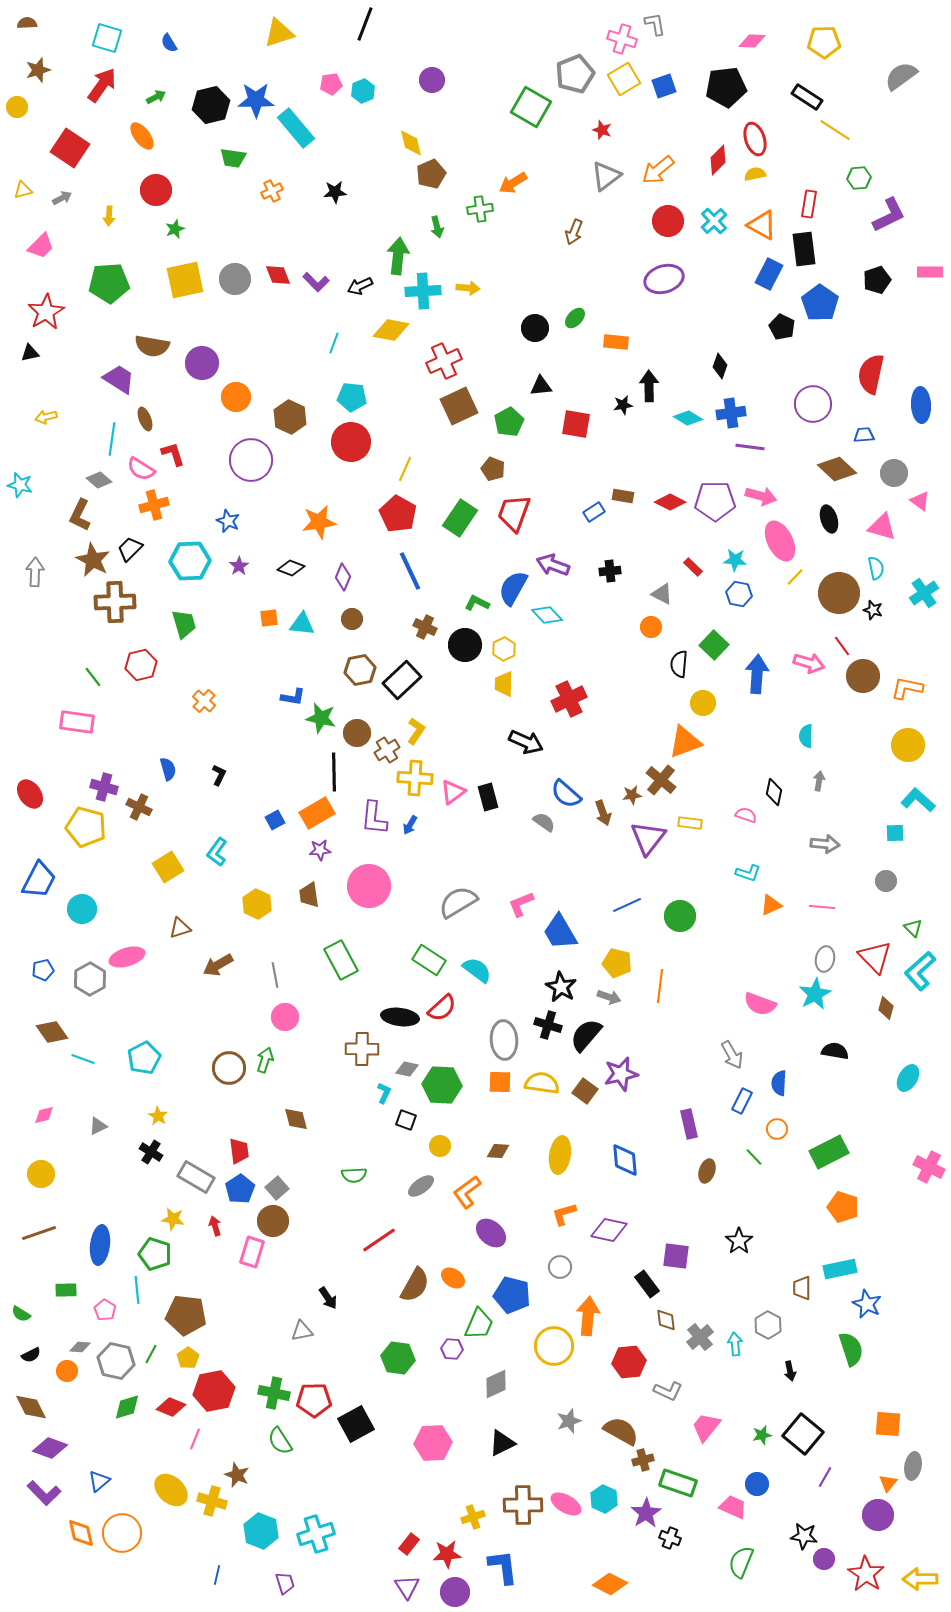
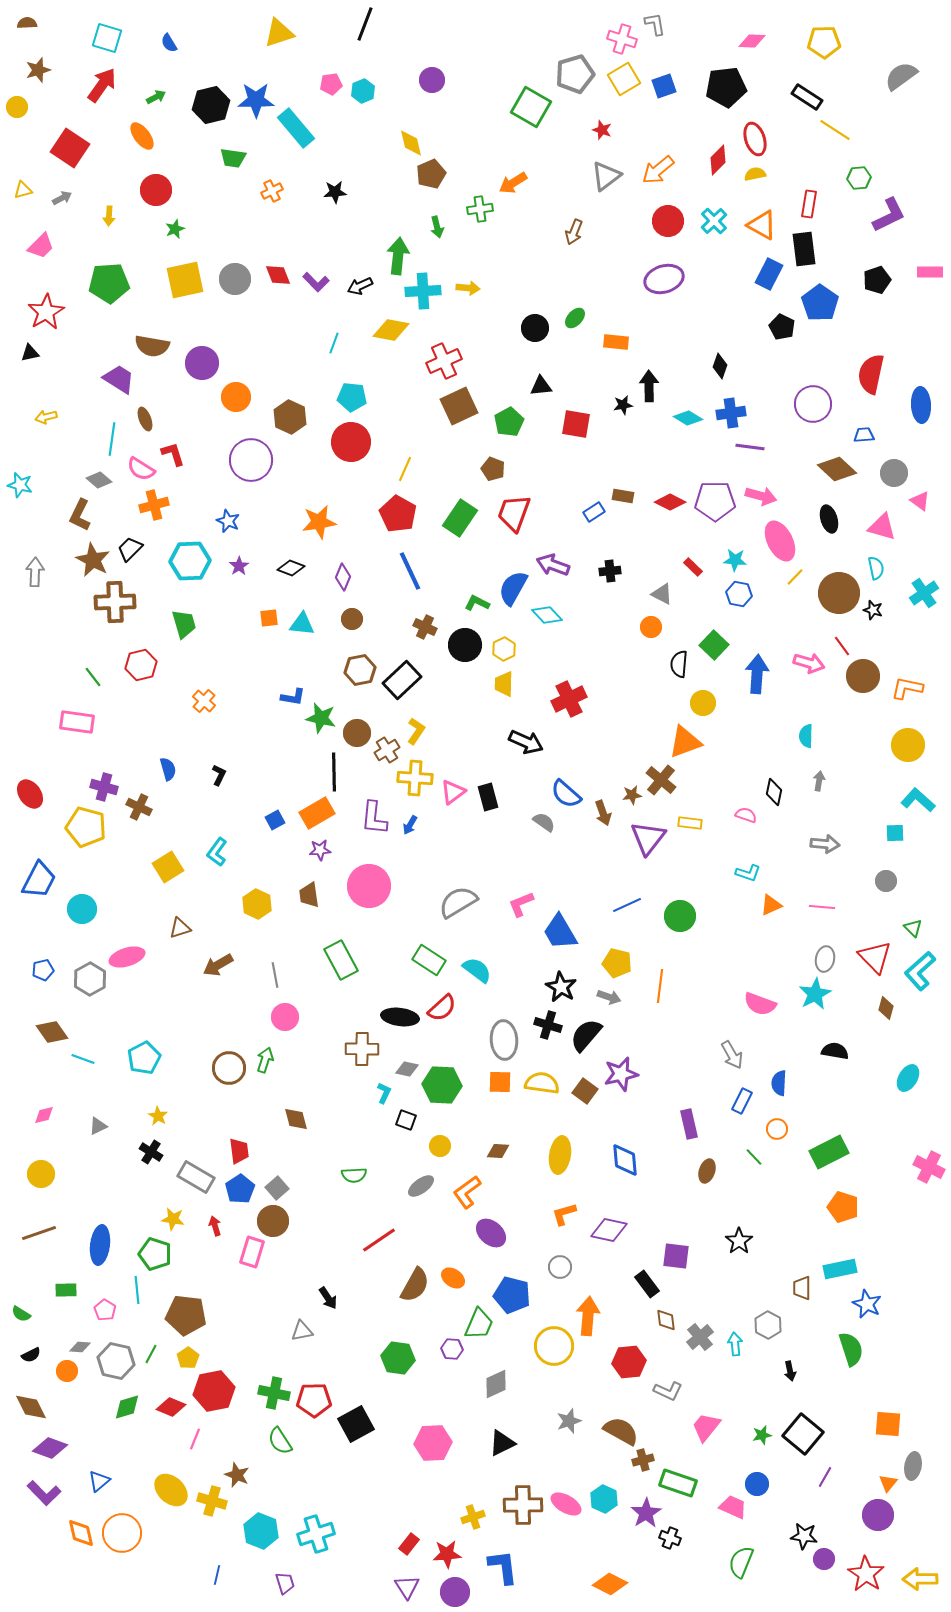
gray pentagon at (575, 74): rotated 6 degrees clockwise
